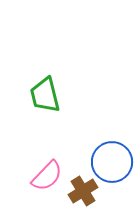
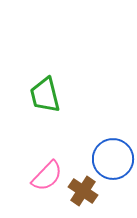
blue circle: moved 1 px right, 3 px up
brown cross: rotated 24 degrees counterclockwise
